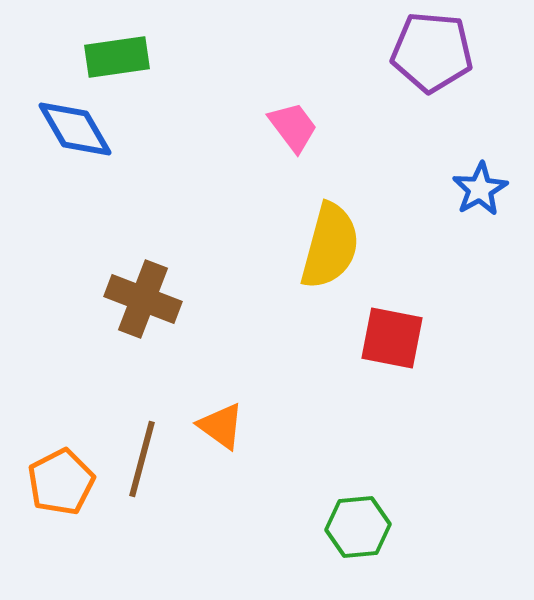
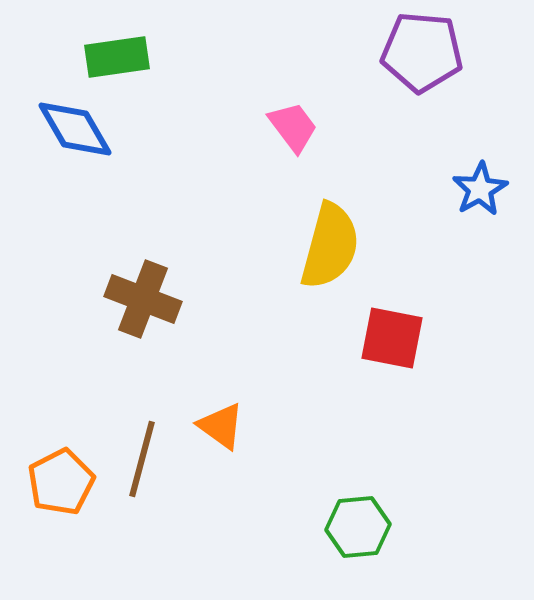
purple pentagon: moved 10 px left
